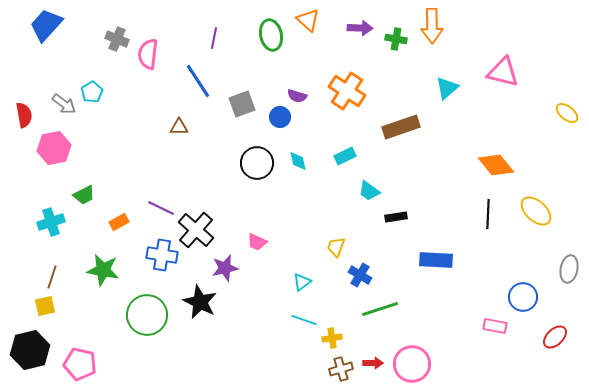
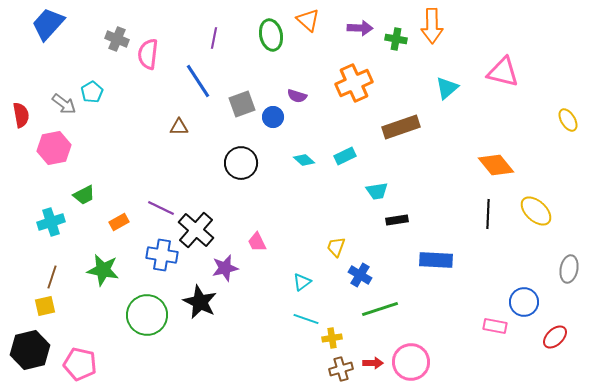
blue trapezoid at (46, 25): moved 2 px right, 1 px up
orange cross at (347, 91): moved 7 px right, 8 px up; rotated 33 degrees clockwise
yellow ellipse at (567, 113): moved 1 px right, 7 px down; rotated 20 degrees clockwise
red semicircle at (24, 115): moved 3 px left
blue circle at (280, 117): moved 7 px left
cyan diamond at (298, 161): moved 6 px right, 1 px up; rotated 35 degrees counterclockwise
black circle at (257, 163): moved 16 px left
cyan trapezoid at (369, 191): moved 8 px right; rotated 45 degrees counterclockwise
black rectangle at (396, 217): moved 1 px right, 3 px down
pink trapezoid at (257, 242): rotated 40 degrees clockwise
blue circle at (523, 297): moved 1 px right, 5 px down
cyan line at (304, 320): moved 2 px right, 1 px up
pink circle at (412, 364): moved 1 px left, 2 px up
